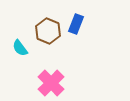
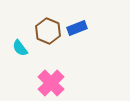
blue rectangle: moved 1 px right, 4 px down; rotated 48 degrees clockwise
